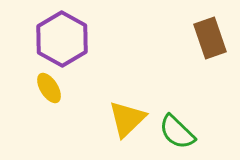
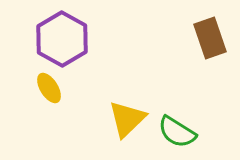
green semicircle: rotated 12 degrees counterclockwise
